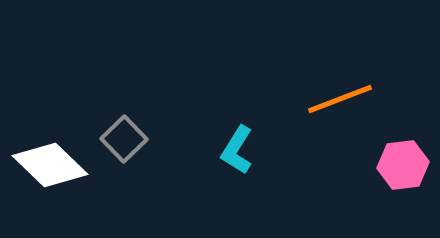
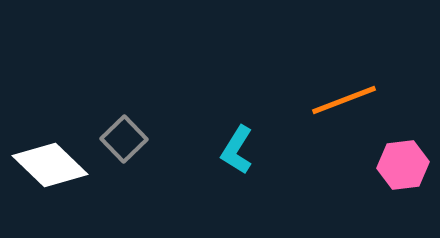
orange line: moved 4 px right, 1 px down
